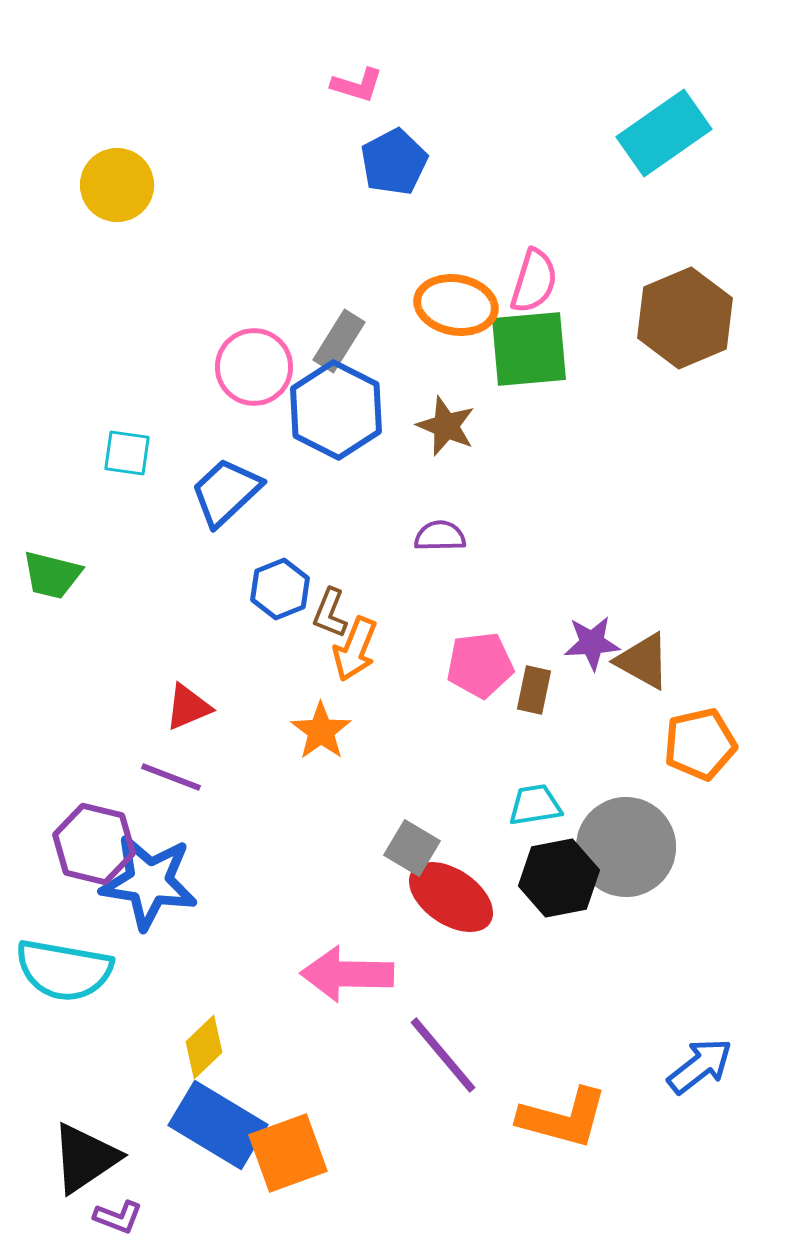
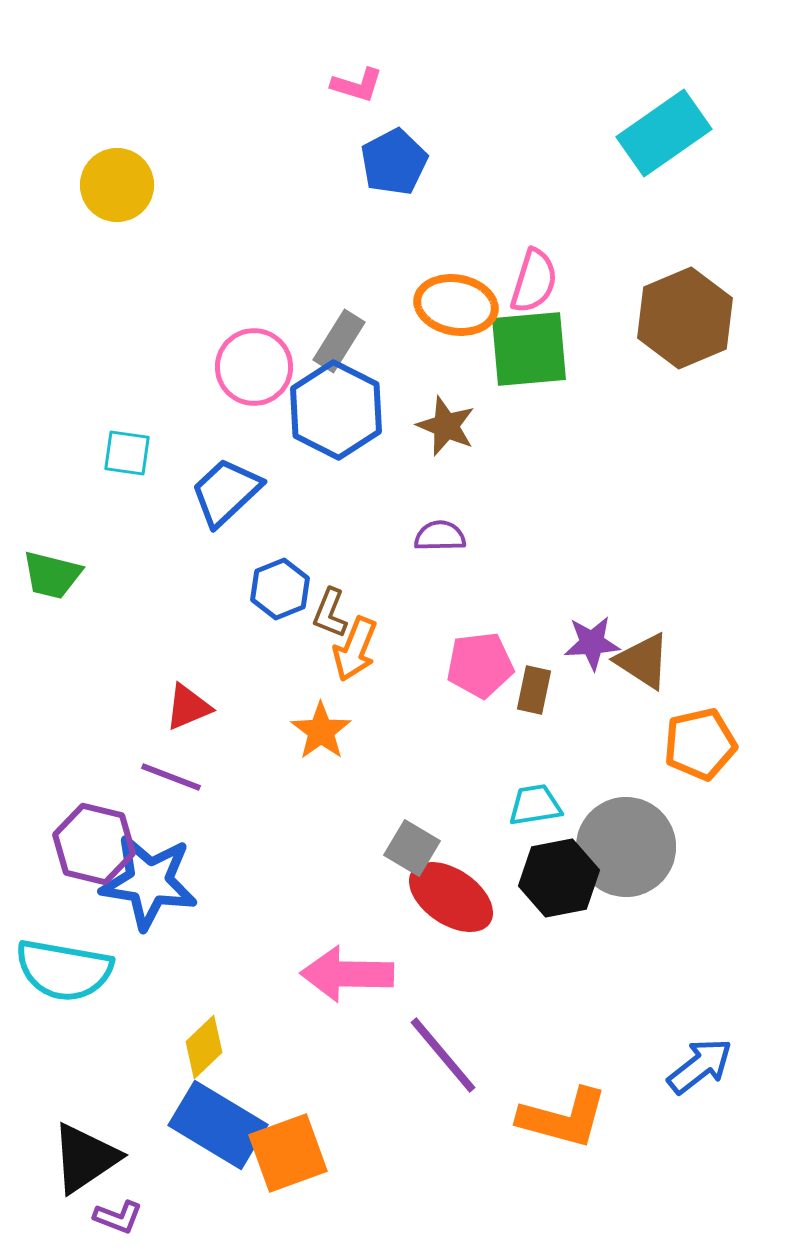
brown triangle at (643, 661): rotated 4 degrees clockwise
